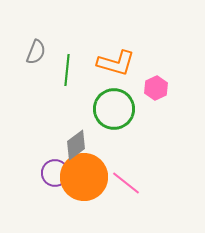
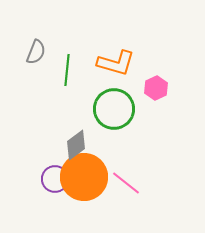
purple circle: moved 6 px down
